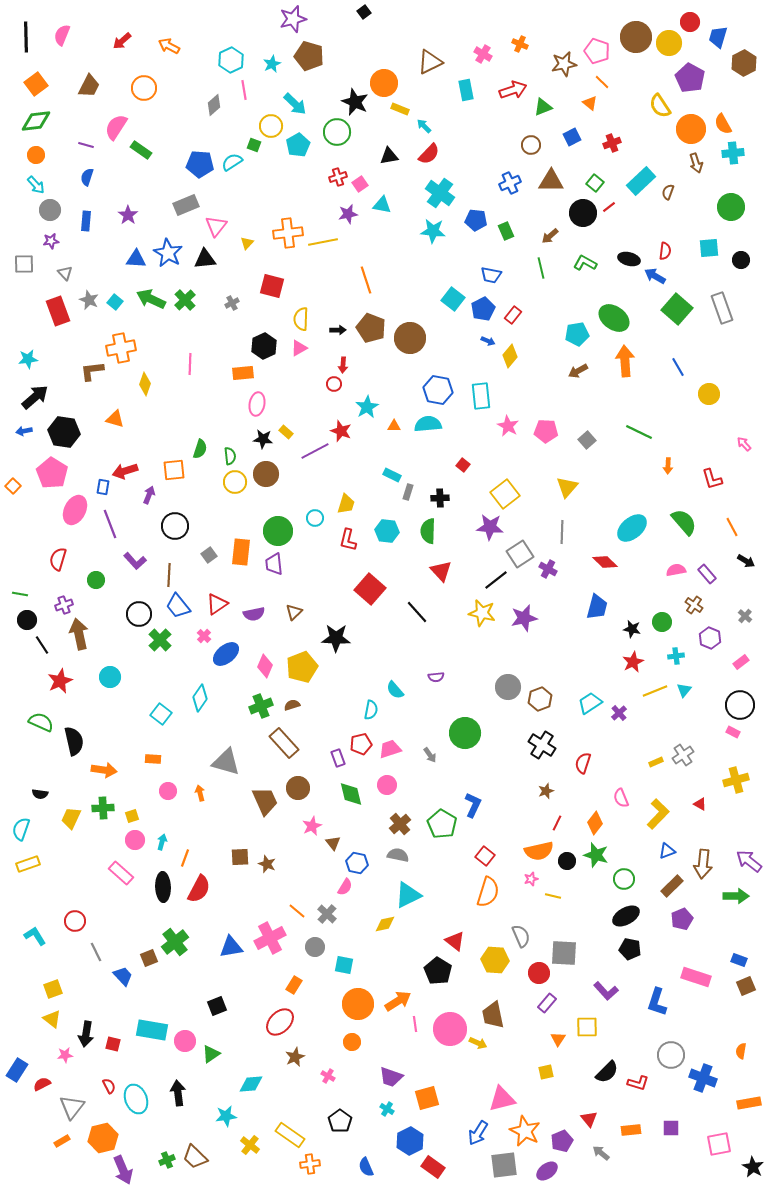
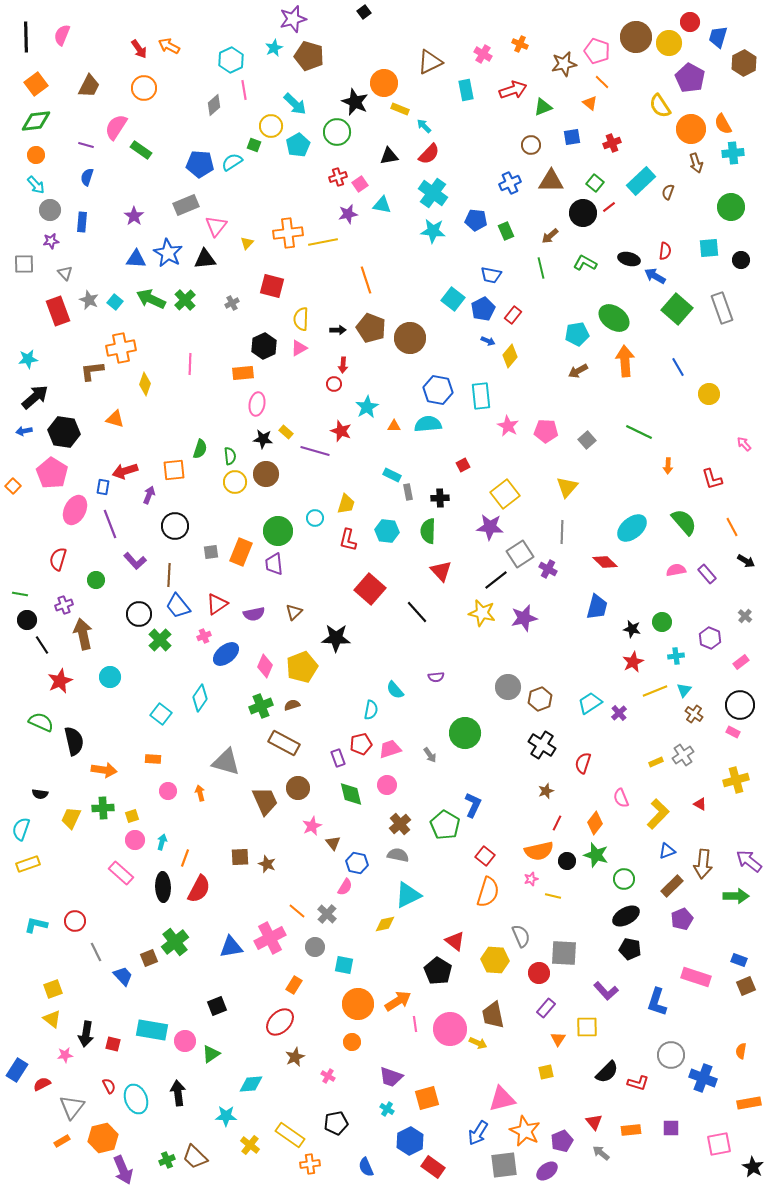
red arrow at (122, 41): moved 17 px right, 8 px down; rotated 84 degrees counterclockwise
cyan star at (272, 64): moved 2 px right, 16 px up
blue square at (572, 137): rotated 18 degrees clockwise
cyan cross at (440, 193): moved 7 px left
purple star at (128, 215): moved 6 px right, 1 px down
blue rectangle at (86, 221): moved 4 px left, 1 px down
purple line at (315, 451): rotated 44 degrees clockwise
red square at (463, 465): rotated 24 degrees clockwise
gray rectangle at (408, 492): rotated 28 degrees counterclockwise
orange rectangle at (241, 552): rotated 16 degrees clockwise
gray square at (209, 555): moved 2 px right, 3 px up; rotated 28 degrees clockwise
brown cross at (694, 605): moved 109 px down
brown arrow at (79, 634): moved 4 px right
pink cross at (204, 636): rotated 24 degrees clockwise
brown rectangle at (284, 743): rotated 20 degrees counterclockwise
green pentagon at (442, 824): moved 3 px right, 1 px down
cyan L-shape at (35, 936): moved 1 px right, 11 px up; rotated 45 degrees counterclockwise
purple rectangle at (547, 1003): moved 1 px left, 5 px down
cyan star at (226, 1116): rotated 10 degrees clockwise
red triangle at (589, 1119): moved 5 px right, 3 px down
black pentagon at (340, 1121): moved 4 px left, 2 px down; rotated 25 degrees clockwise
